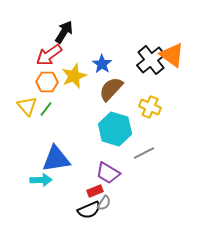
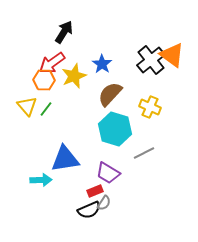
red arrow: moved 3 px right, 8 px down
orange hexagon: moved 3 px left, 2 px up
brown semicircle: moved 1 px left, 5 px down
blue triangle: moved 9 px right
